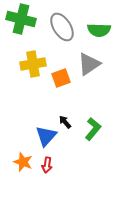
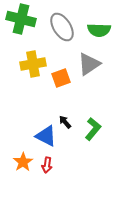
blue triangle: rotated 45 degrees counterclockwise
orange star: rotated 18 degrees clockwise
